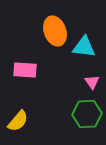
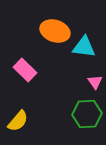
orange ellipse: rotated 52 degrees counterclockwise
pink rectangle: rotated 40 degrees clockwise
pink triangle: moved 3 px right
